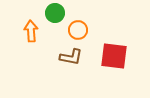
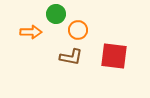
green circle: moved 1 px right, 1 px down
orange arrow: moved 1 px down; rotated 95 degrees clockwise
